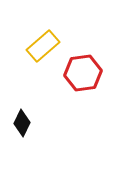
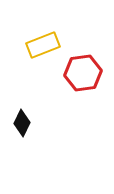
yellow rectangle: moved 1 px up; rotated 20 degrees clockwise
